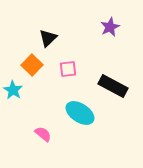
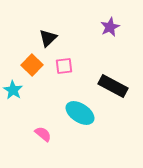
pink square: moved 4 px left, 3 px up
